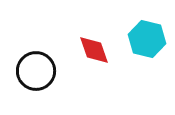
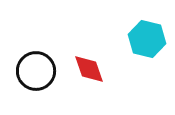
red diamond: moved 5 px left, 19 px down
